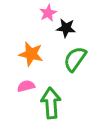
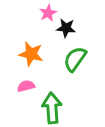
green arrow: moved 1 px right, 5 px down
